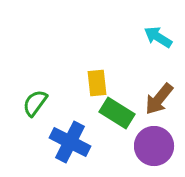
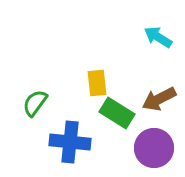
brown arrow: rotated 24 degrees clockwise
blue cross: rotated 21 degrees counterclockwise
purple circle: moved 2 px down
